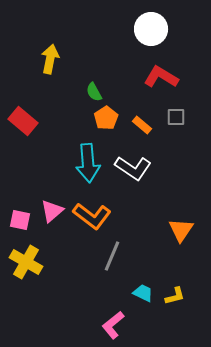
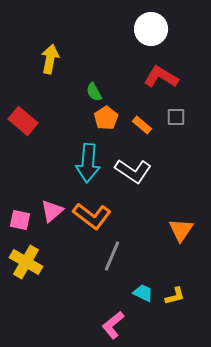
cyan arrow: rotated 9 degrees clockwise
white L-shape: moved 3 px down
